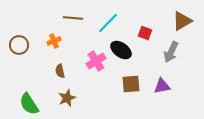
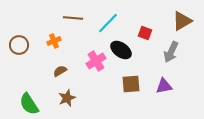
brown semicircle: rotated 72 degrees clockwise
purple triangle: moved 2 px right
